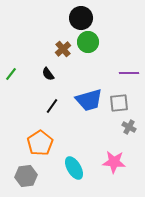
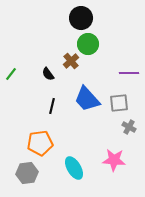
green circle: moved 2 px down
brown cross: moved 8 px right, 12 px down
blue trapezoid: moved 2 px left, 1 px up; rotated 64 degrees clockwise
black line: rotated 21 degrees counterclockwise
orange pentagon: rotated 25 degrees clockwise
pink star: moved 2 px up
gray hexagon: moved 1 px right, 3 px up
